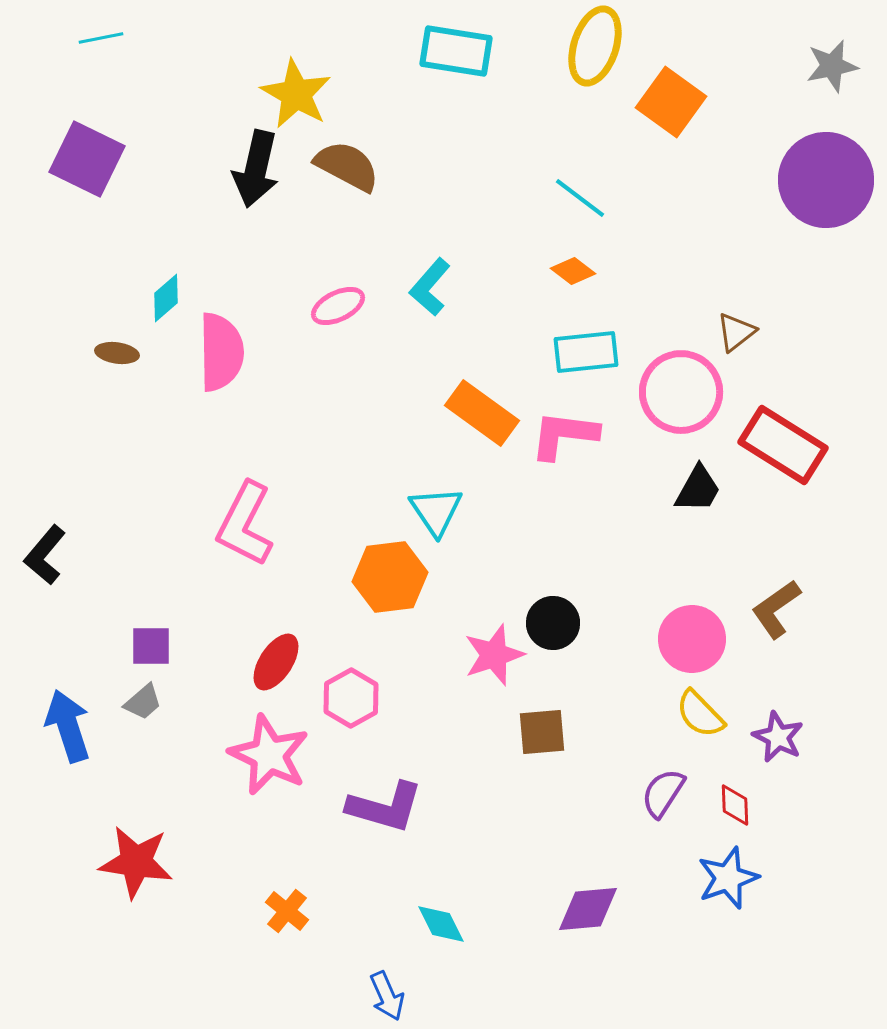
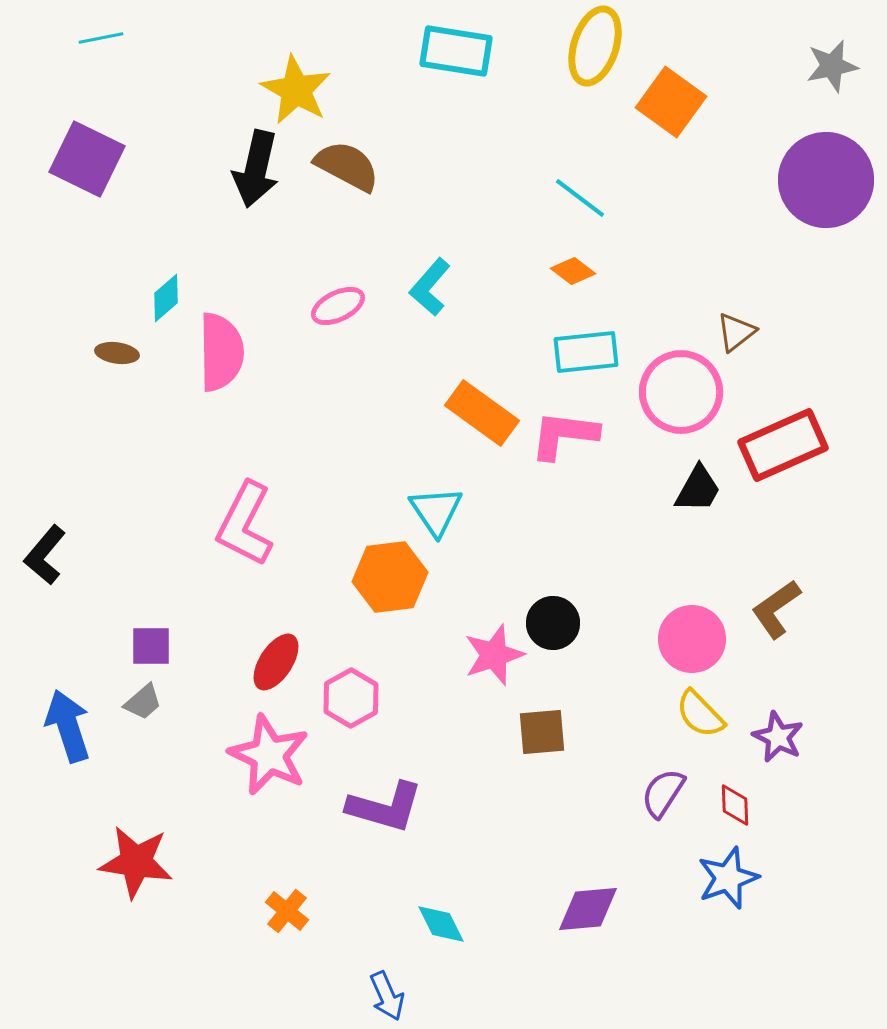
yellow star at (296, 94): moved 4 px up
red rectangle at (783, 445): rotated 56 degrees counterclockwise
